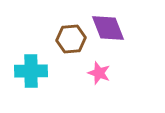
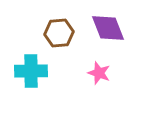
brown hexagon: moved 12 px left, 6 px up
